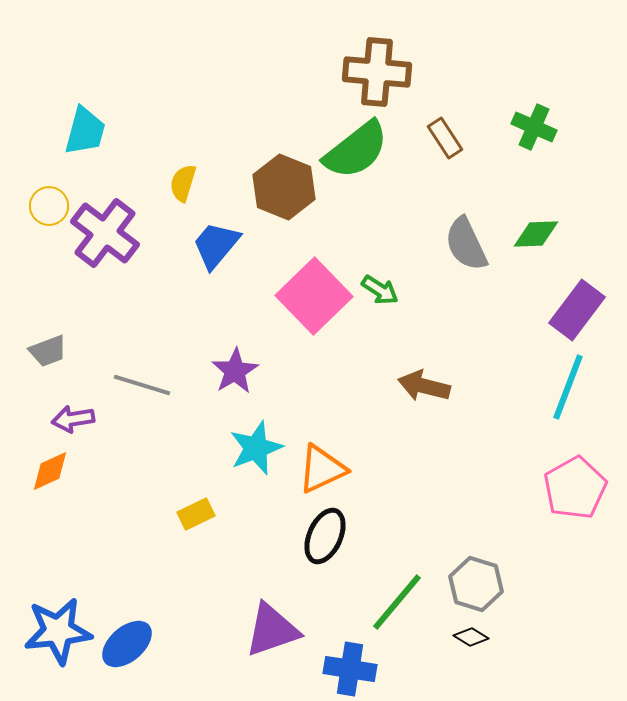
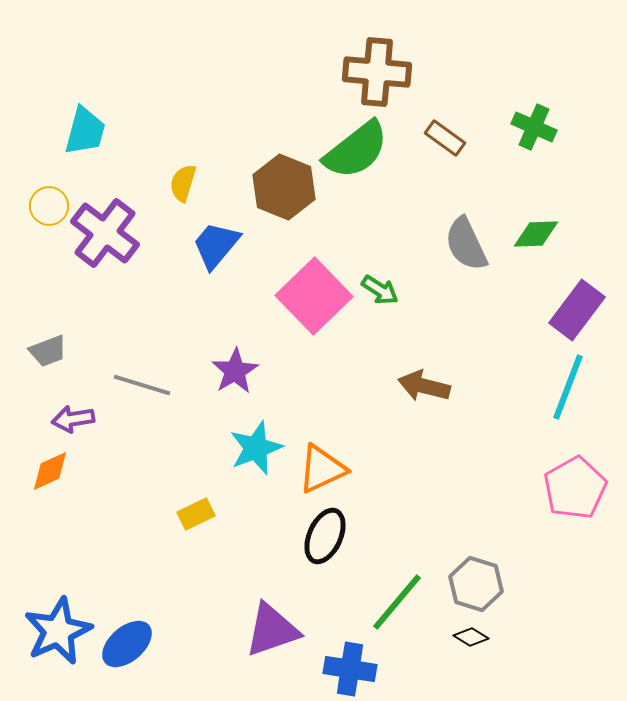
brown rectangle: rotated 21 degrees counterclockwise
blue star: rotated 18 degrees counterclockwise
